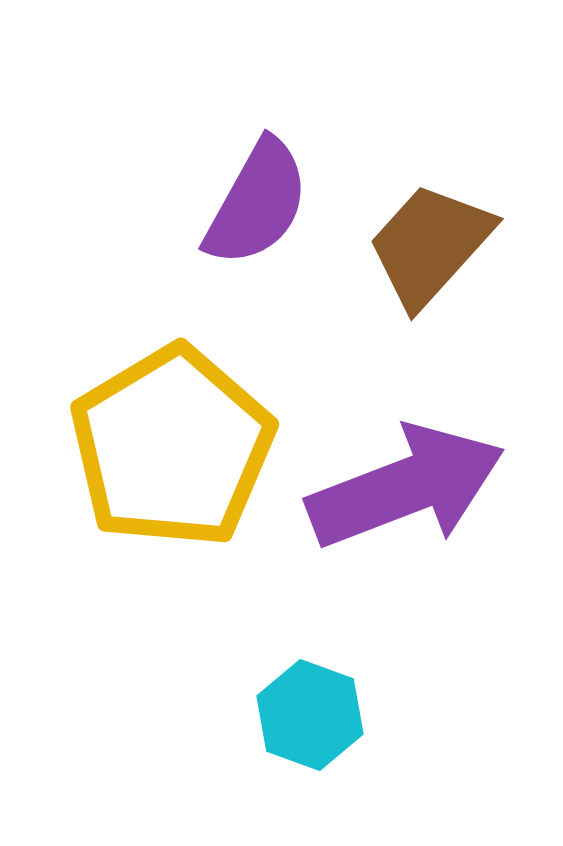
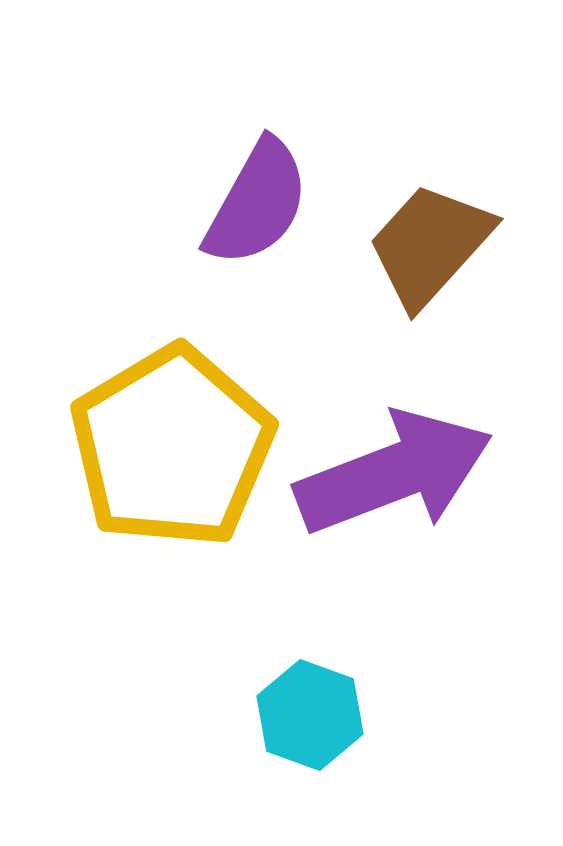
purple arrow: moved 12 px left, 14 px up
